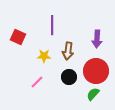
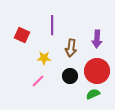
red square: moved 4 px right, 2 px up
brown arrow: moved 3 px right, 3 px up
yellow star: moved 2 px down
red circle: moved 1 px right
black circle: moved 1 px right, 1 px up
pink line: moved 1 px right, 1 px up
green semicircle: rotated 24 degrees clockwise
